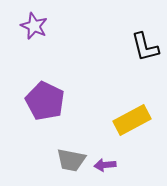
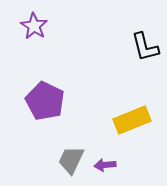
purple star: rotated 8 degrees clockwise
yellow rectangle: rotated 6 degrees clockwise
gray trapezoid: rotated 104 degrees clockwise
